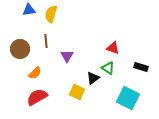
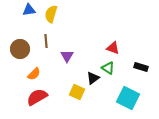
orange semicircle: moved 1 px left, 1 px down
